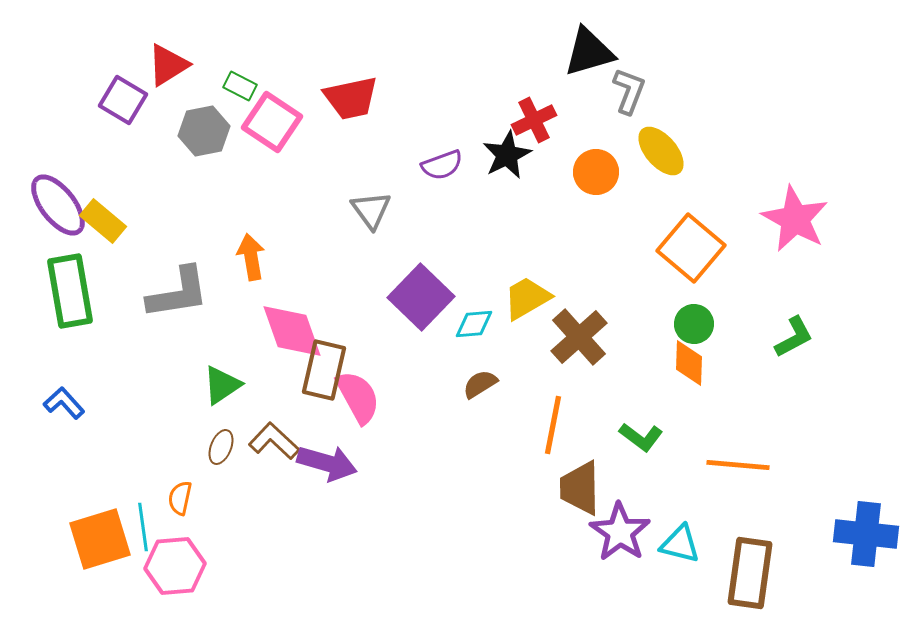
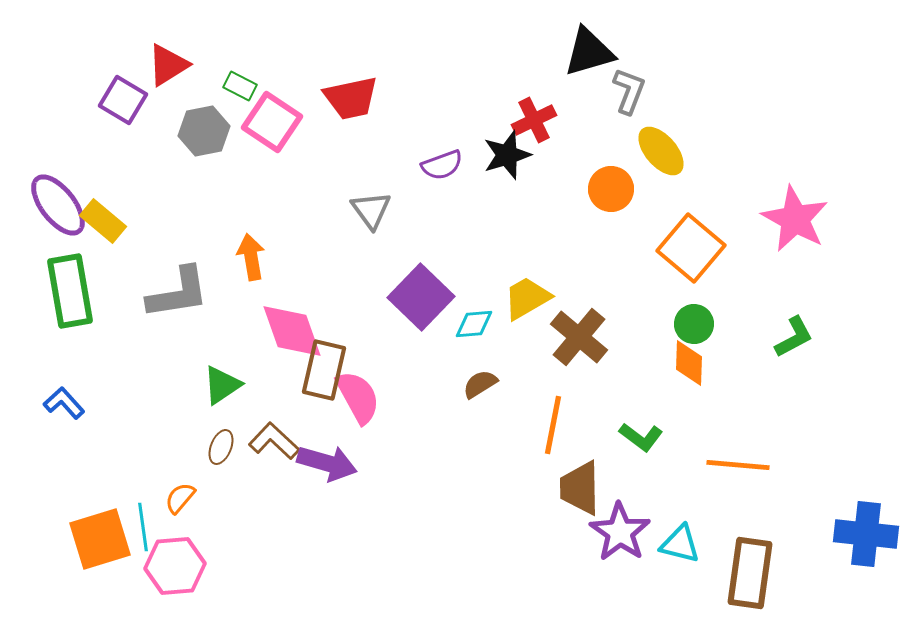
black star at (507, 155): rotated 9 degrees clockwise
orange circle at (596, 172): moved 15 px right, 17 px down
brown cross at (579, 337): rotated 8 degrees counterclockwise
orange semicircle at (180, 498): rotated 28 degrees clockwise
